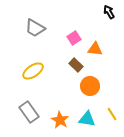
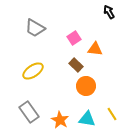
orange circle: moved 4 px left
